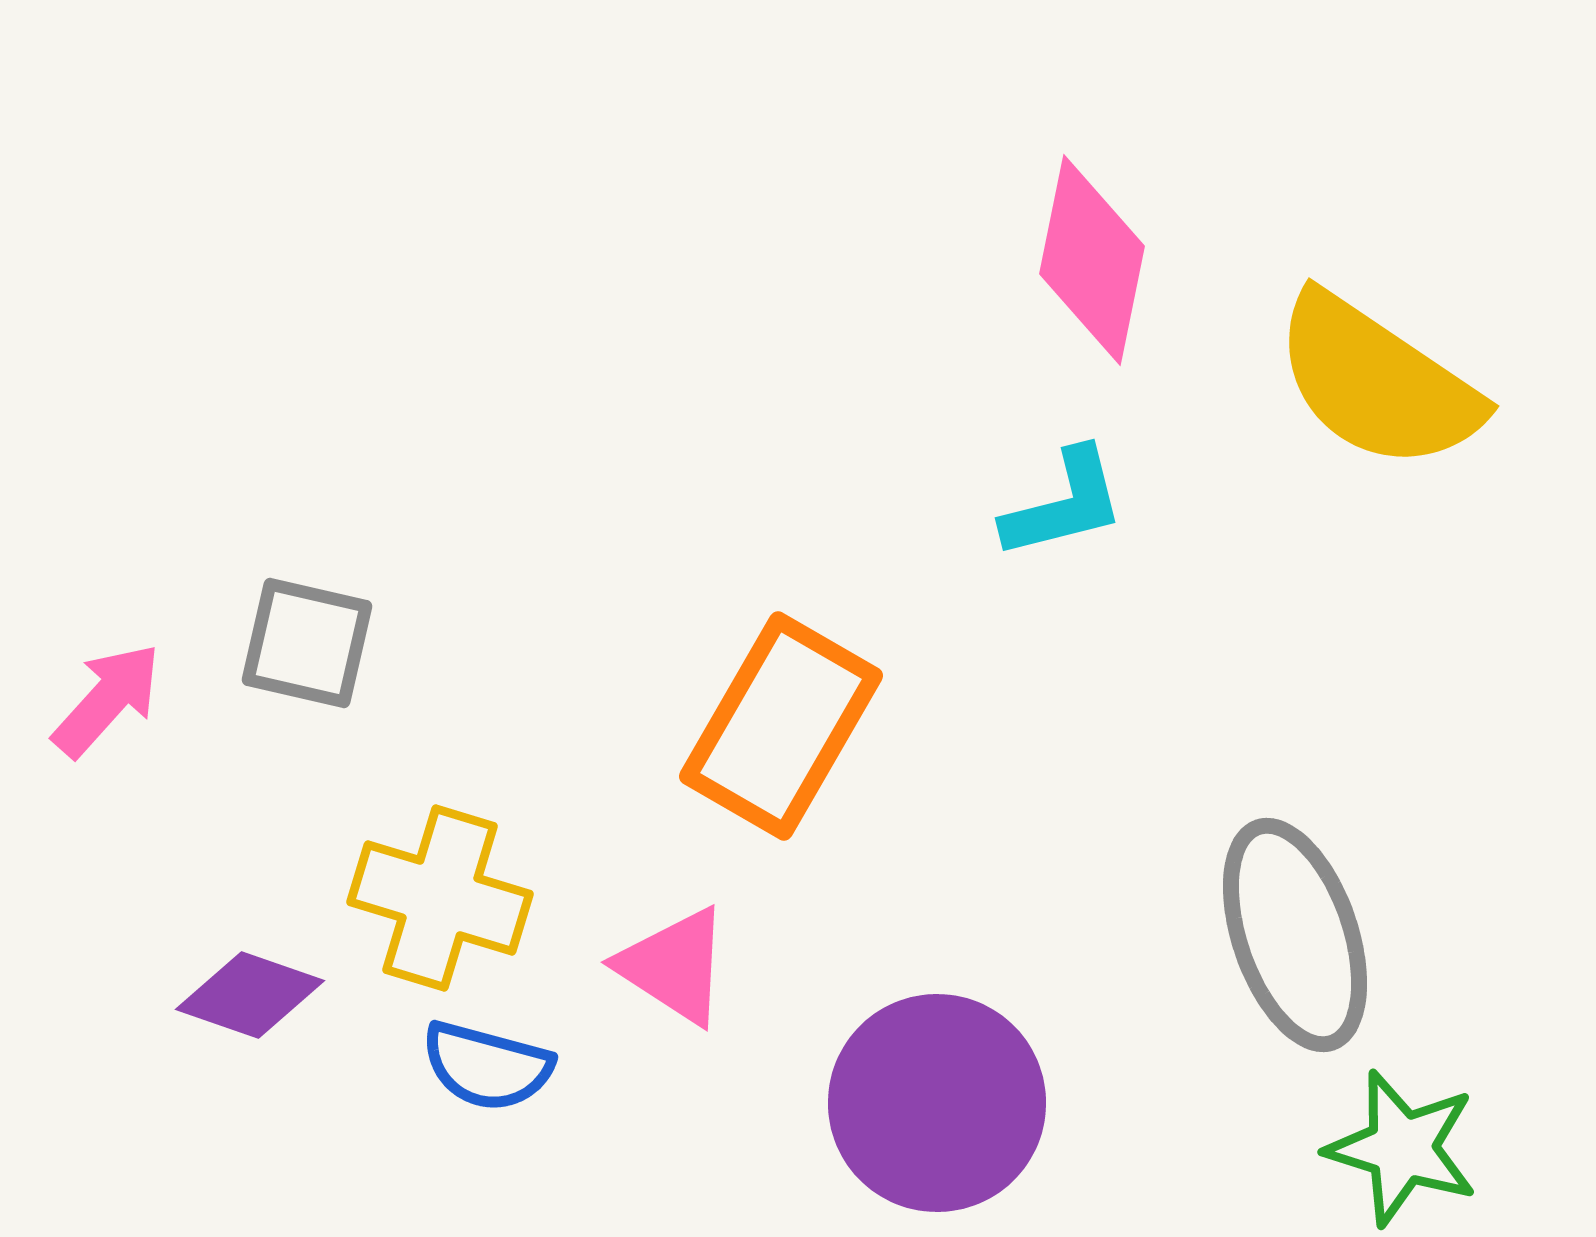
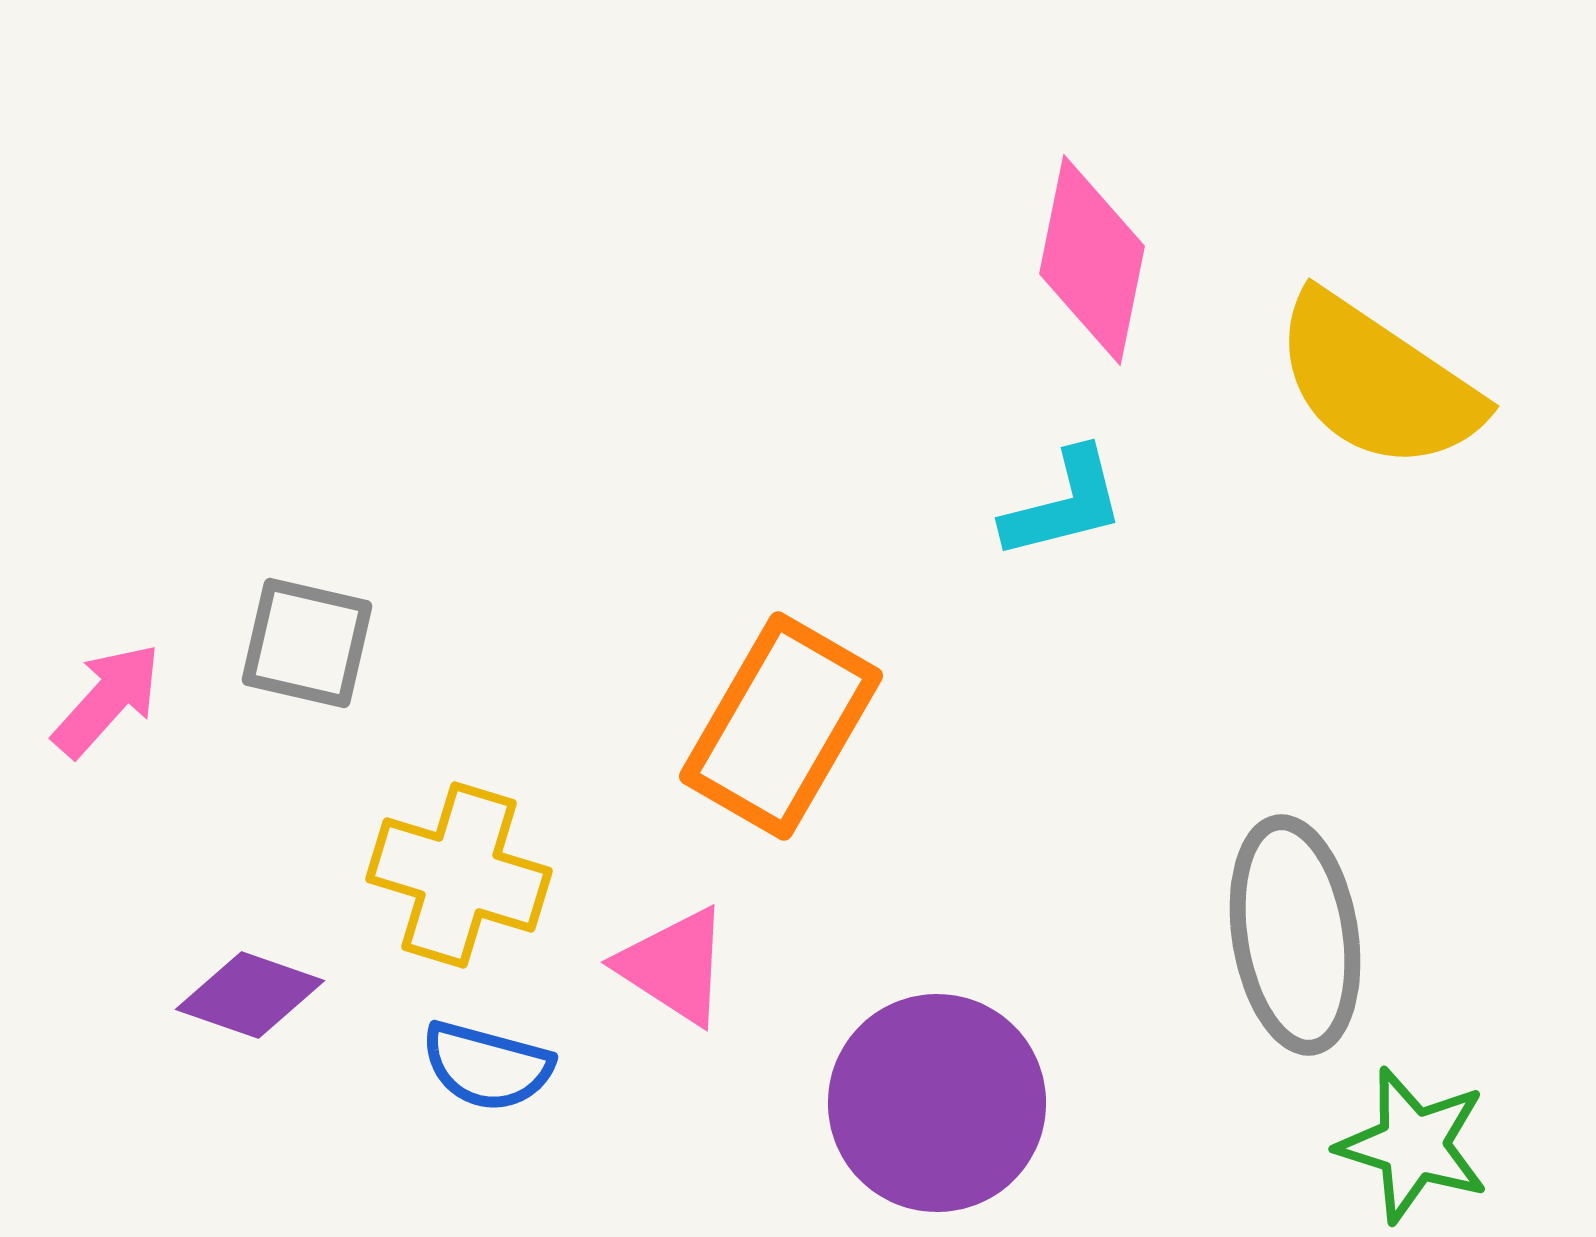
yellow cross: moved 19 px right, 23 px up
gray ellipse: rotated 10 degrees clockwise
green star: moved 11 px right, 3 px up
